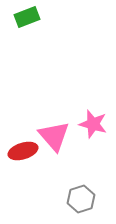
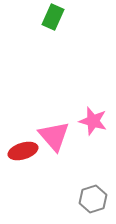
green rectangle: moved 26 px right; rotated 45 degrees counterclockwise
pink star: moved 3 px up
gray hexagon: moved 12 px right
